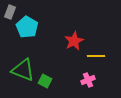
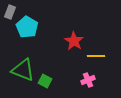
red star: rotated 12 degrees counterclockwise
